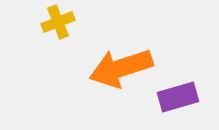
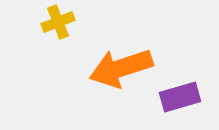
purple rectangle: moved 2 px right
